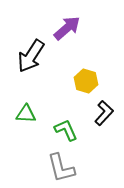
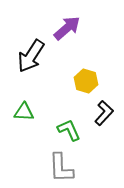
green triangle: moved 2 px left, 2 px up
green L-shape: moved 3 px right
gray L-shape: rotated 12 degrees clockwise
